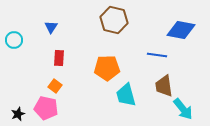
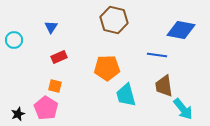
red rectangle: moved 1 px up; rotated 63 degrees clockwise
orange square: rotated 24 degrees counterclockwise
pink pentagon: rotated 20 degrees clockwise
